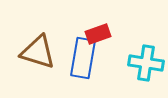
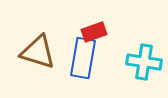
red rectangle: moved 4 px left, 2 px up
cyan cross: moved 2 px left, 1 px up
